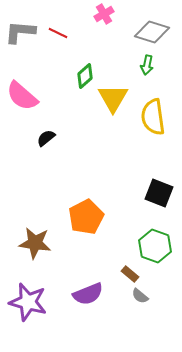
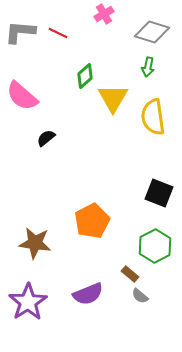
green arrow: moved 1 px right, 2 px down
orange pentagon: moved 6 px right, 4 px down
green hexagon: rotated 12 degrees clockwise
purple star: rotated 24 degrees clockwise
